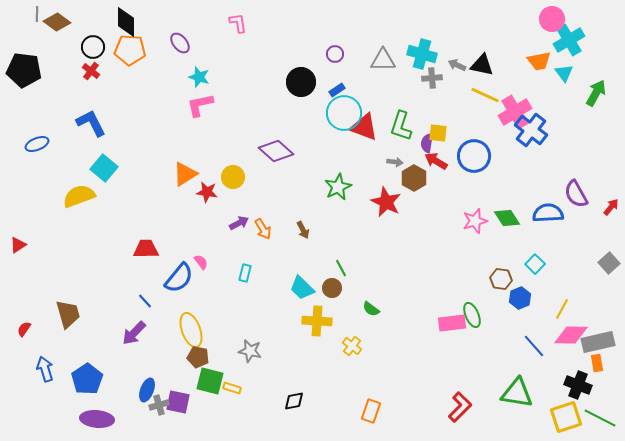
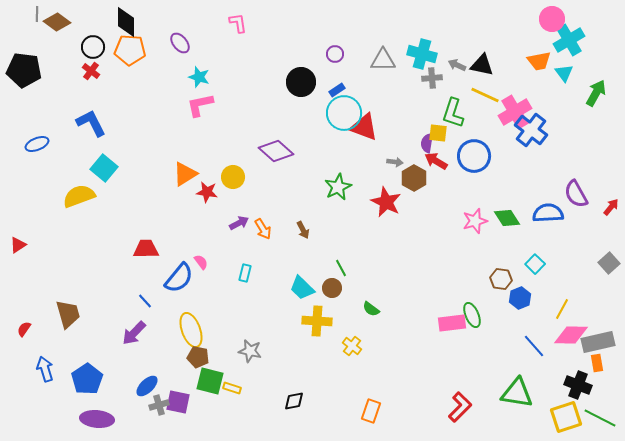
green L-shape at (401, 126): moved 52 px right, 13 px up
blue ellipse at (147, 390): moved 4 px up; rotated 25 degrees clockwise
